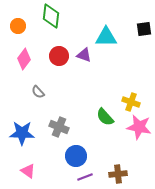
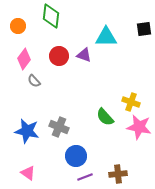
gray semicircle: moved 4 px left, 11 px up
blue star: moved 5 px right, 2 px up; rotated 10 degrees clockwise
pink triangle: moved 2 px down
